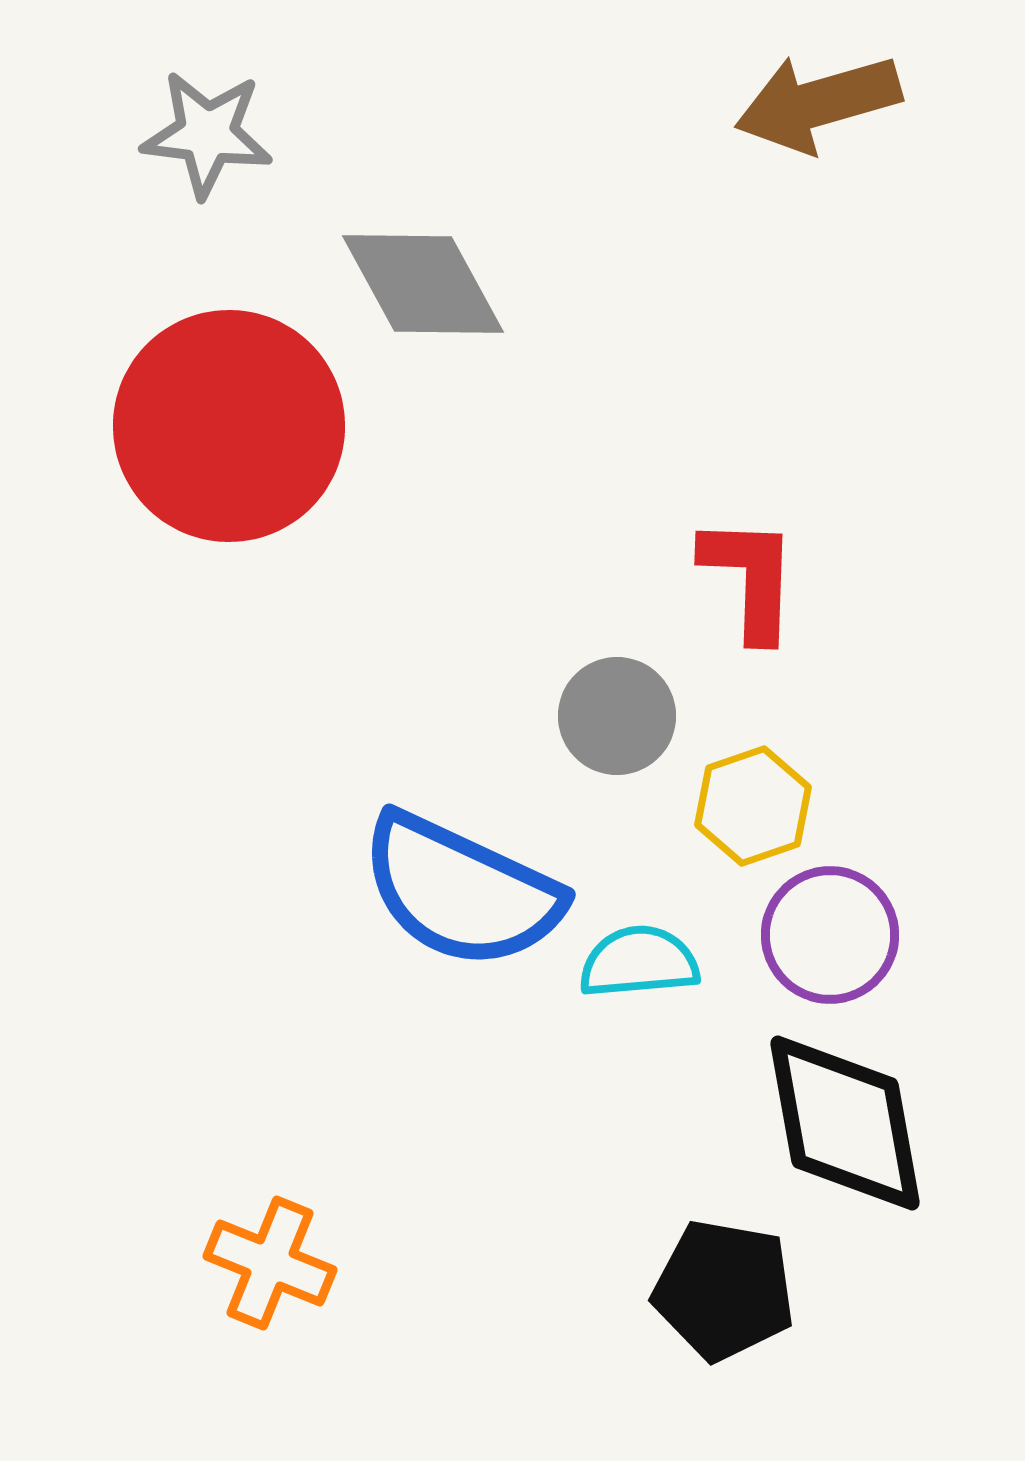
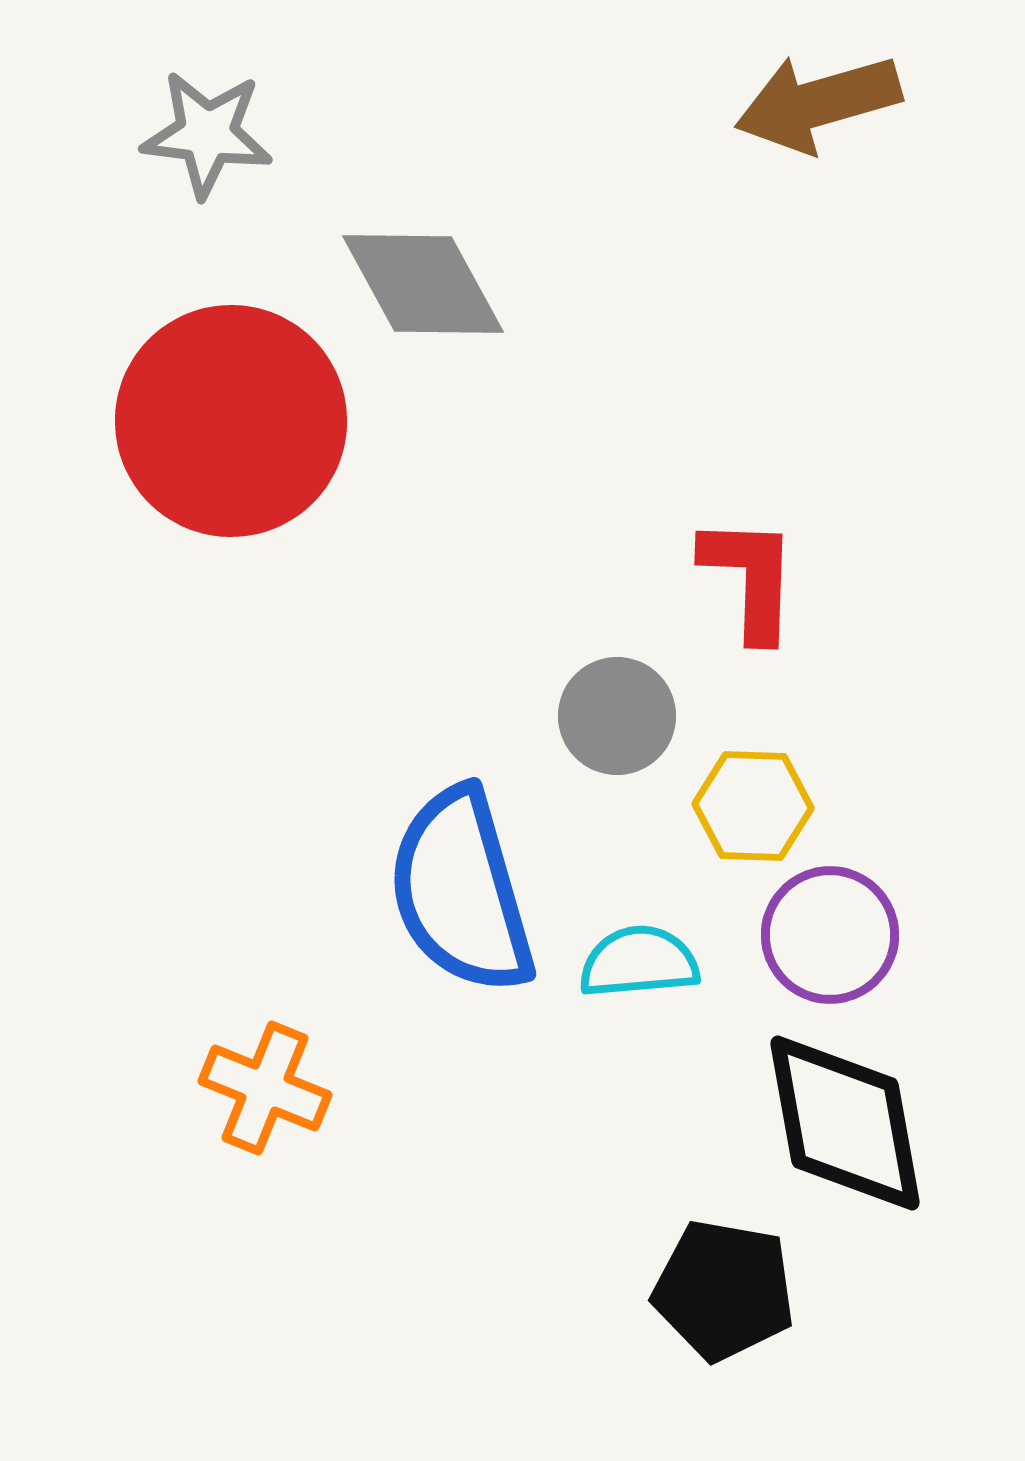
red circle: moved 2 px right, 5 px up
yellow hexagon: rotated 21 degrees clockwise
blue semicircle: rotated 49 degrees clockwise
orange cross: moved 5 px left, 175 px up
